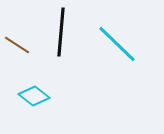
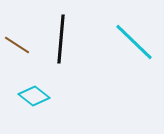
black line: moved 7 px down
cyan line: moved 17 px right, 2 px up
